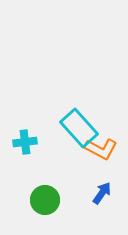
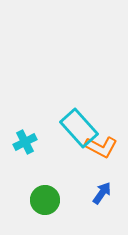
cyan cross: rotated 20 degrees counterclockwise
orange L-shape: moved 2 px up
